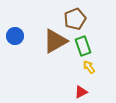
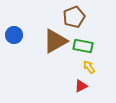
brown pentagon: moved 1 px left, 2 px up
blue circle: moved 1 px left, 1 px up
green rectangle: rotated 60 degrees counterclockwise
red triangle: moved 6 px up
